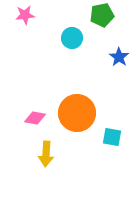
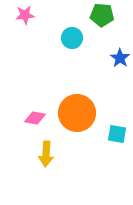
green pentagon: rotated 15 degrees clockwise
blue star: moved 1 px right, 1 px down
cyan square: moved 5 px right, 3 px up
